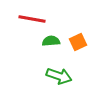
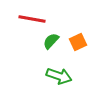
green semicircle: rotated 42 degrees counterclockwise
